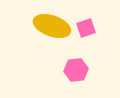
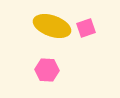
pink hexagon: moved 29 px left; rotated 10 degrees clockwise
